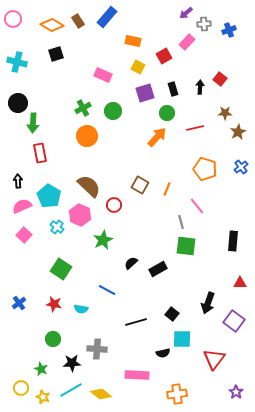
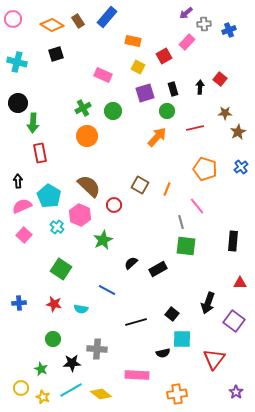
green circle at (167, 113): moved 2 px up
blue cross at (19, 303): rotated 32 degrees clockwise
